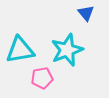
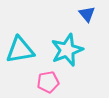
blue triangle: moved 1 px right, 1 px down
pink pentagon: moved 6 px right, 4 px down
